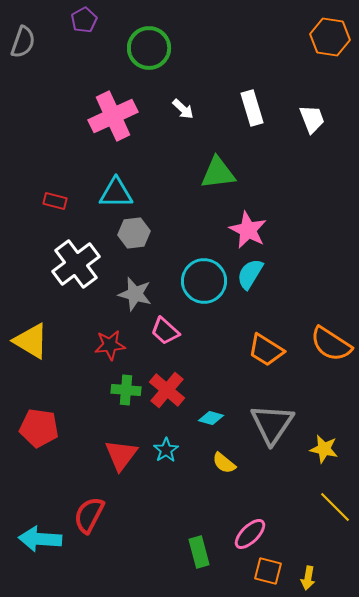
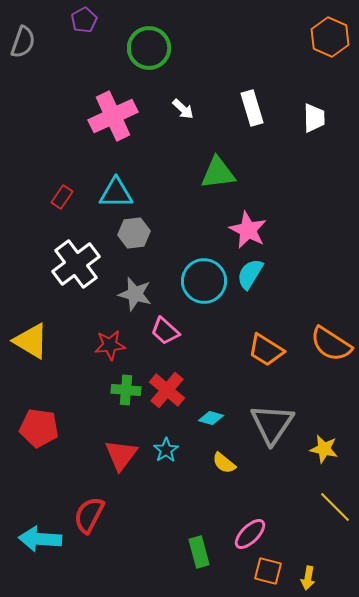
orange hexagon: rotated 15 degrees clockwise
white trapezoid: moved 2 px right, 1 px up; rotated 20 degrees clockwise
red rectangle: moved 7 px right, 4 px up; rotated 70 degrees counterclockwise
